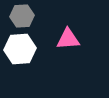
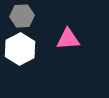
white hexagon: rotated 24 degrees counterclockwise
